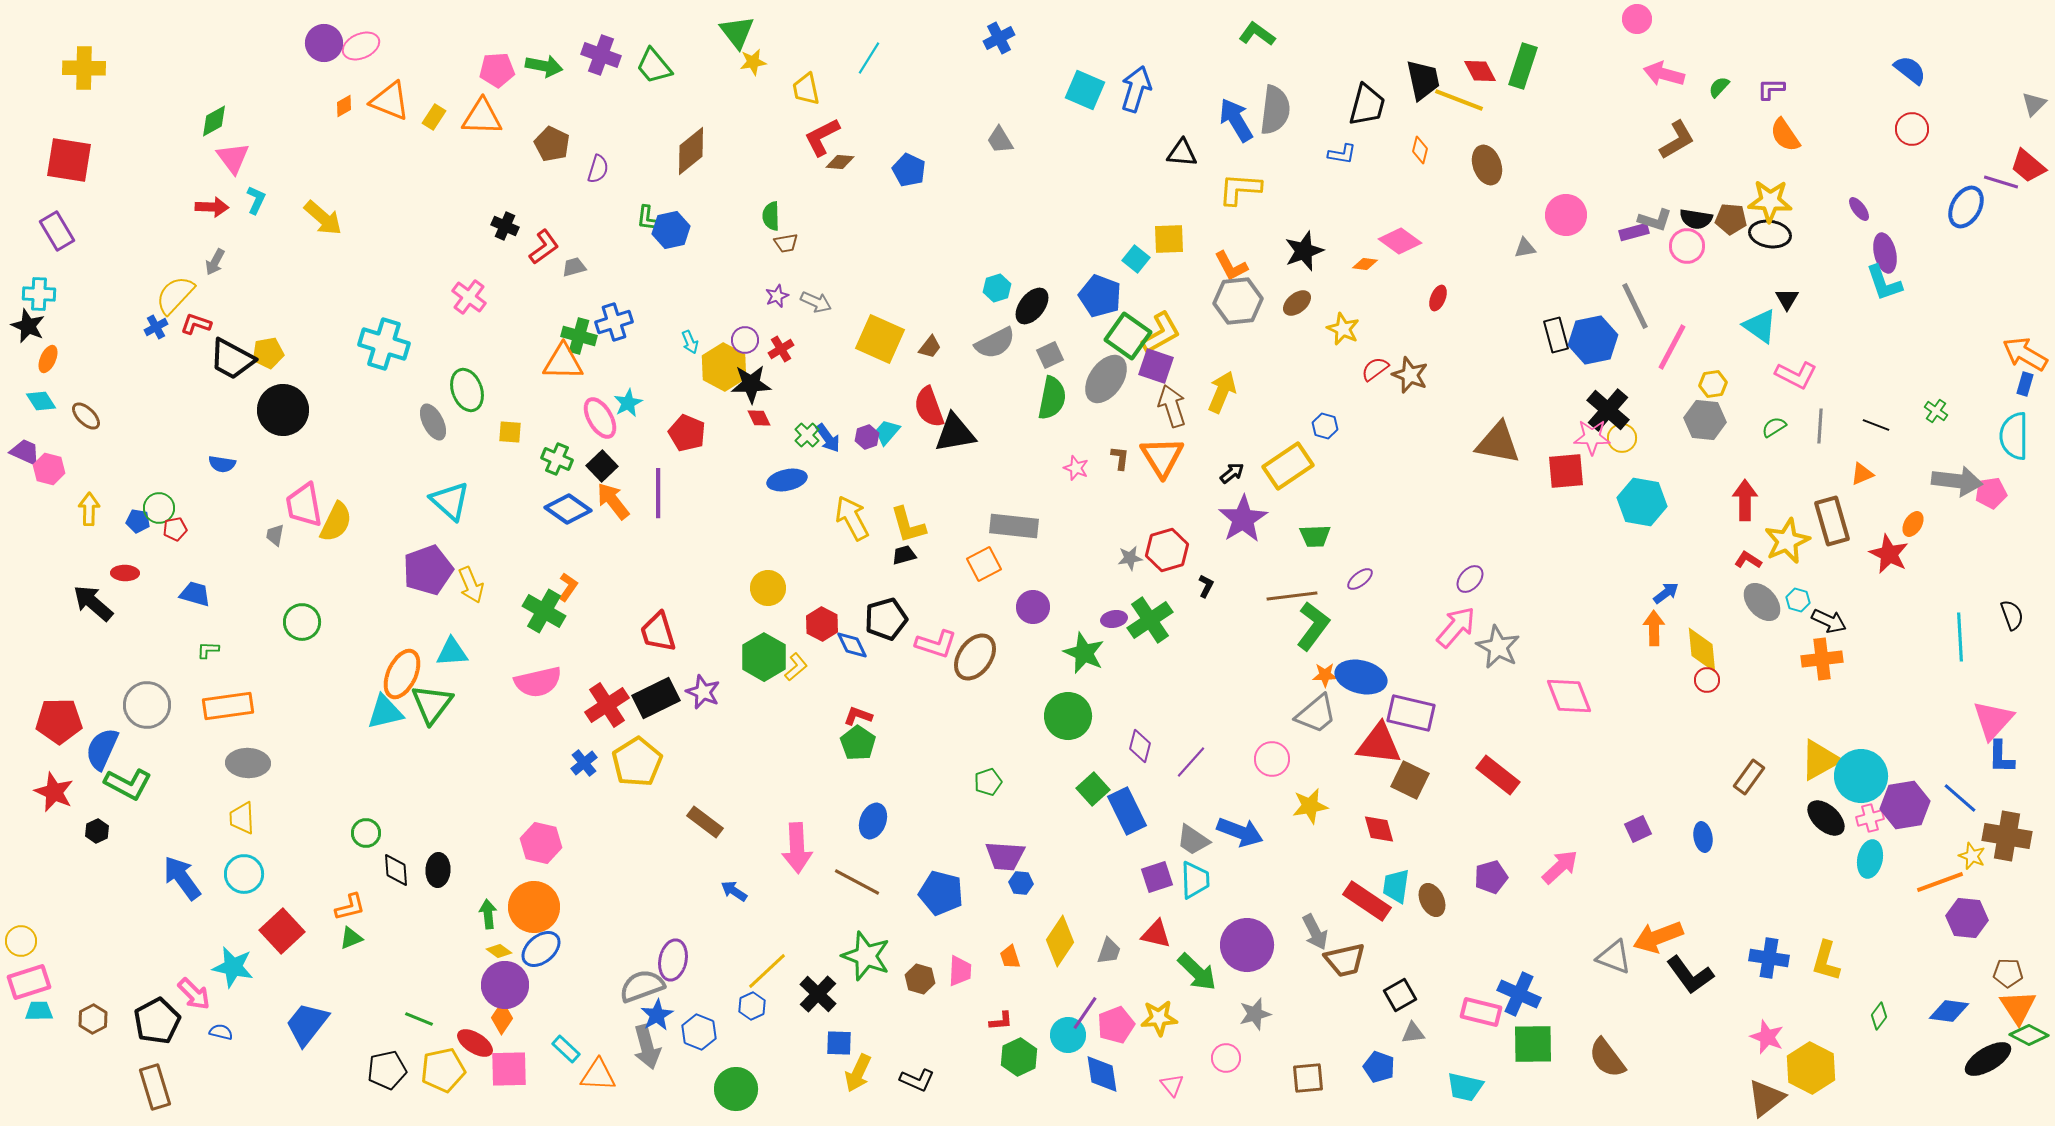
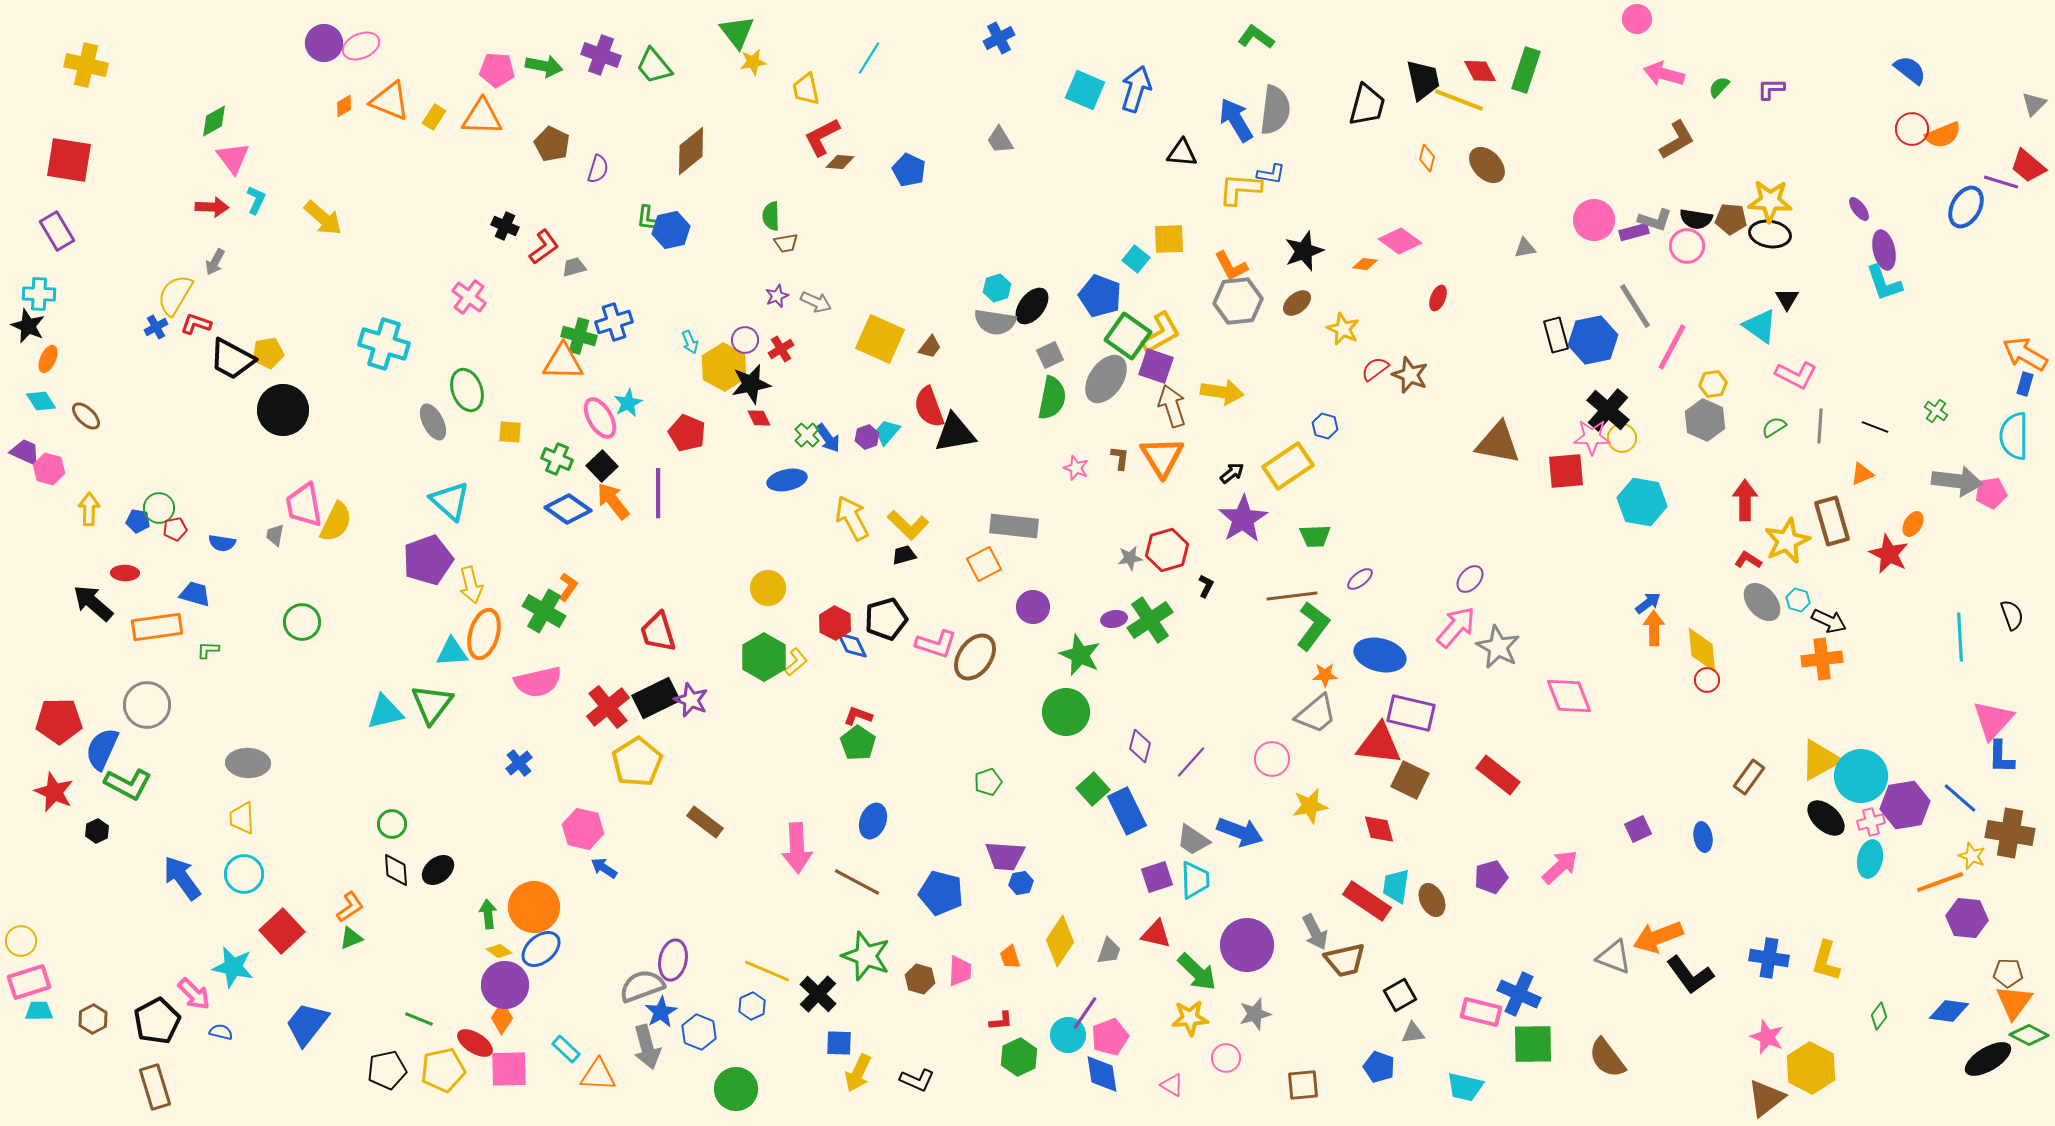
green L-shape at (1257, 34): moved 1 px left, 3 px down
green rectangle at (1523, 66): moved 3 px right, 4 px down
yellow cross at (84, 68): moved 2 px right, 3 px up; rotated 12 degrees clockwise
pink pentagon at (497, 70): rotated 8 degrees clockwise
orange semicircle at (1785, 135): moved 158 px right; rotated 78 degrees counterclockwise
orange diamond at (1420, 150): moved 7 px right, 8 px down
blue L-shape at (1342, 154): moved 71 px left, 20 px down
brown ellipse at (1487, 165): rotated 24 degrees counterclockwise
pink circle at (1566, 215): moved 28 px right, 5 px down
purple ellipse at (1885, 253): moved 1 px left, 3 px up
yellow semicircle at (175, 295): rotated 12 degrees counterclockwise
gray line at (1635, 306): rotated 6 degrees counterclockwise
gray semicircle at (995, 343): moved 21 px up; rotated 36 degrees clockwise
black star at (751, 384): rotated 9 degrees counterclockwise
yellow arrow at (1222, 392): rotated 75 degrees clockwise
gray hexagon at (1705, 420): rotated 18 degrees clockwise
black line at (1876, 425): moved 1 px left, 2 px down
blue semicircle at (222, 464): moved 79 px down
yellow L-shape at (908, 525): rotated 30 degrees counterclockwise
purple pentagon at (428, 570): moved 10 px up
yellow arrow at (471, 585): rotated 9 degrees clockwise
blue arrow at (1666, 593): moved 18 px left, 10 px down
red hexagon at (822, 624): moved 13 px right, 1 px up
green star at (1084, 653): moved 4 px left, 2 px down
yellow L-shape at (796, 667): moved 5 px up
orange ellipse at (402, 674): moved 82 px right, 40 px up; rotated 9 degrees counterclockwise
blue ellipse at (1361, 677): moved 19 px right, 22 px up
purple star at (703, 692): moved 12 px left, 8 px down
red cross at (607, 705): moved 1 px right, 2 px down; rotated 6 degrees counterclockwise
orange rectangle at (228, 706): moved 71 px left, 79 px up
green circle at (1068, 716): moved 2 px left, 4 px up
blue cross at (584, 763): moved 65 px left
pink cross at (1870, 818): moved 1 px right, 4 px down
green circle at (366, 833): moved 26 px right, 9 px up
brown cross at (2007, 836): moved 3 px right, 3 px up
pink hexagon at (541, 843): moved 42 px right, 14 px up
black ellipse at (438, 870): rotated 48 degrees clockwise
blue hexagon at (1021, 883): rotated 15 degrees counterclockwise
blue arrow at (734, 891): moved 130 px left, 23 px up
orange L-shape at (350, 907): rotated 20 degrees counterclockwise
yellow line at (767, 971): rotated 66 degrees clockwise
orange triangle at (2018, 1007): moved 4 px left, 5 px up; rotated 9 degrees clockwise
blue star at (657, 1015): moved 4 px right, 3 px up
yellow star at (1159, 1018): moved 31 px right
pink pentagon at (1116, 1025): moved 6 px left, 12 px down
brown square at (1308, 1078): moved 5 px left, 7 px down
pink triangle at (1172, 1085): rotated 20 degrees counterclockwise
